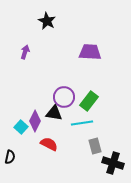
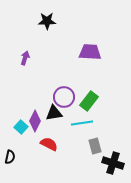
black star: rotated 30 degrees counterclockwise
purple arrow: moved 6 px down
black triangle: rotated 18 degrees counterclockwise
